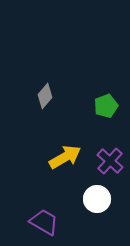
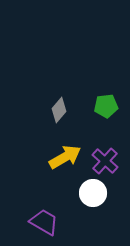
gray diamond: moved 14 px right, 14 px down
green pentagon: rotated 15 degrees clockwise
purple cross: moved 5 px left
white circle: moved 4 px left, 6 px up
